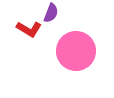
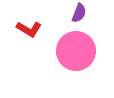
purple semicircle: moved 28 px right
